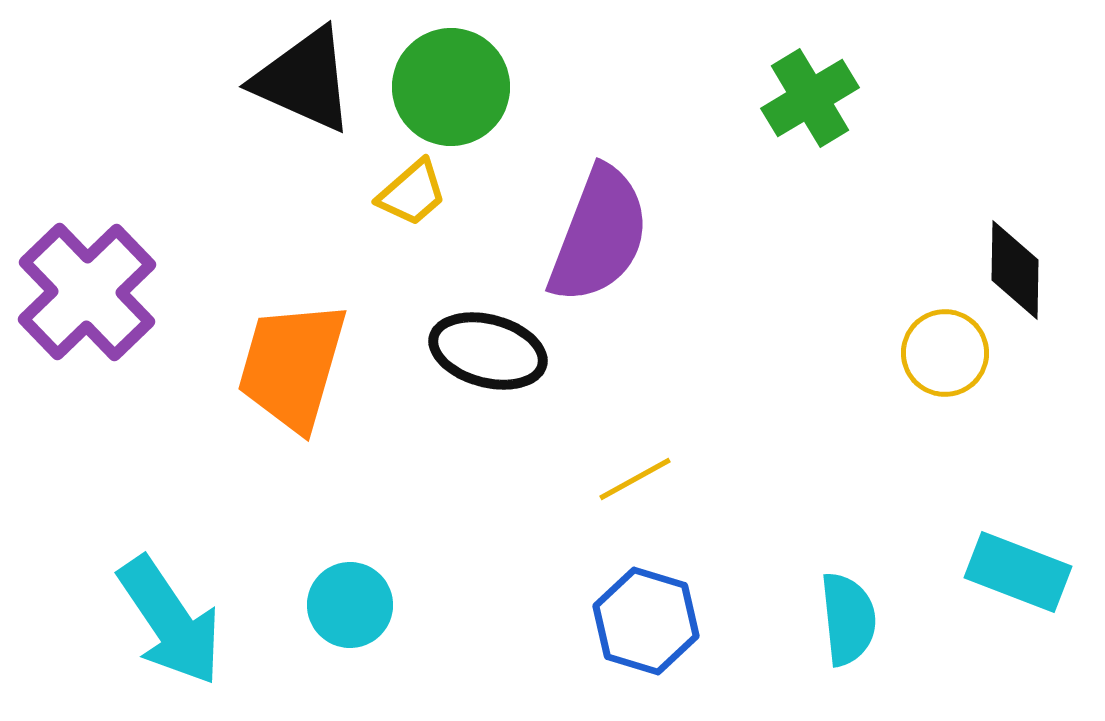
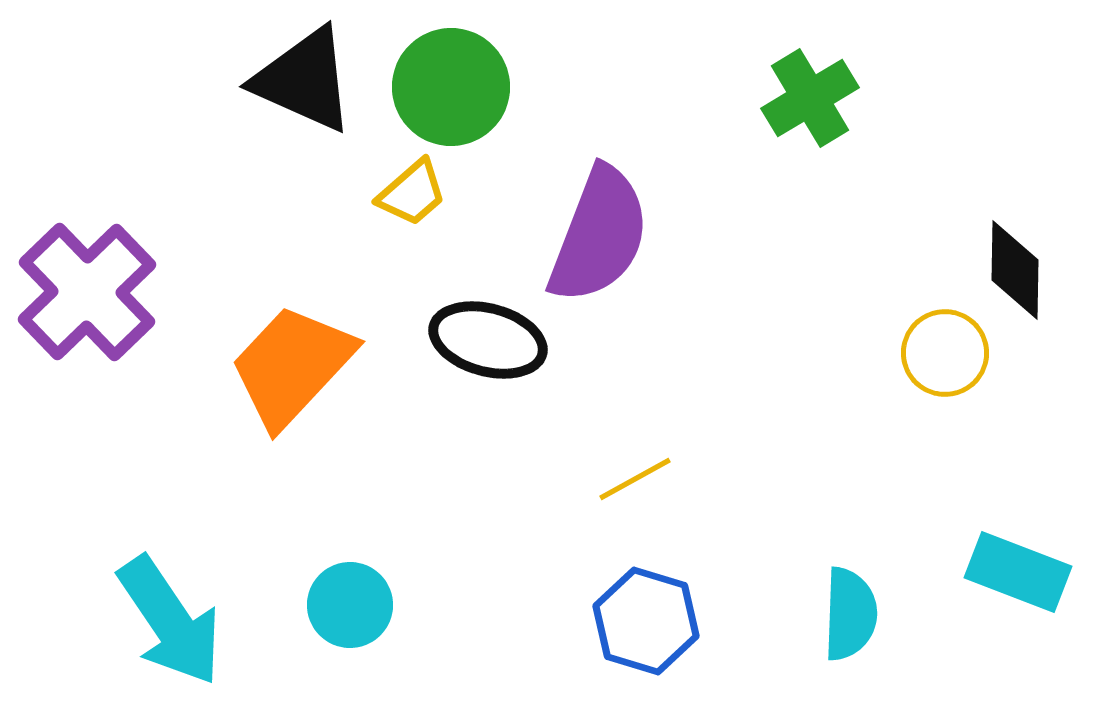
black ellipse: moved 11 px up
orange trapezoid: rotated 27 degrees clockwise
cyan semicircle: moved 2 px right, 5 px up; rotated 8 degrees clockwise
